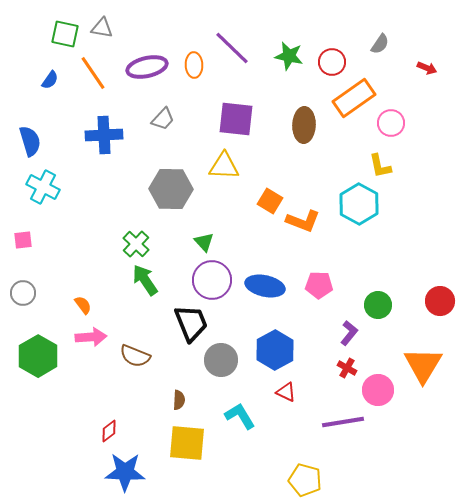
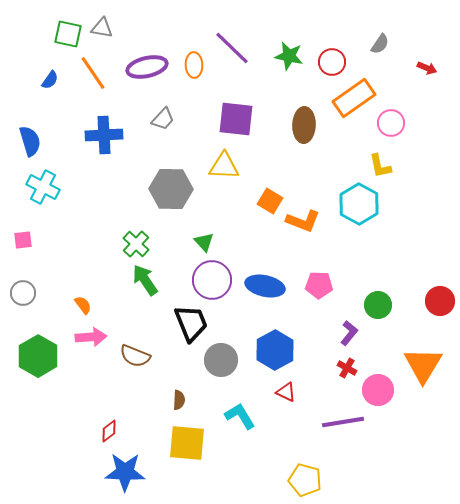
green square at (65, 34): moved 3 px right
